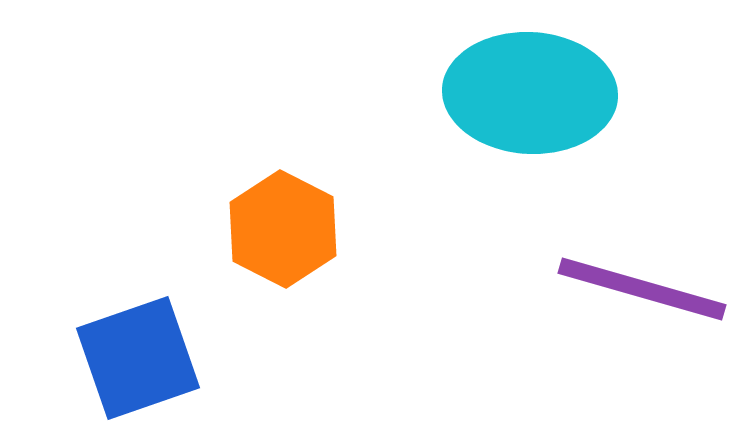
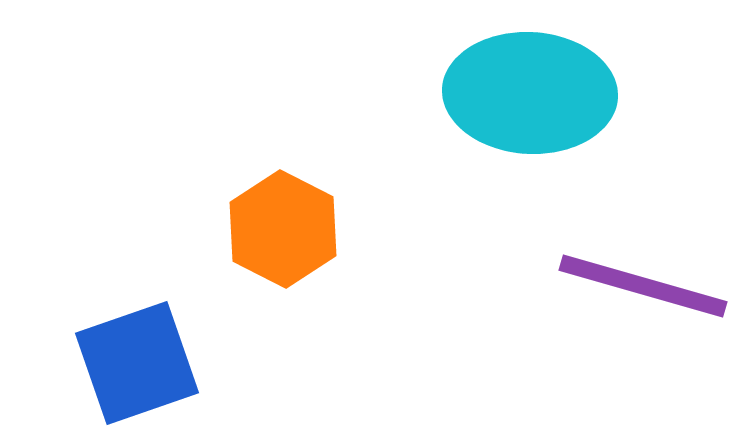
purple line: moved 1 px right, 3 px up
blue square: moved 1 px left, 5 px down
